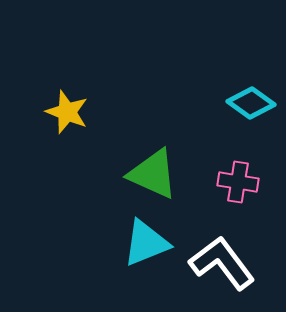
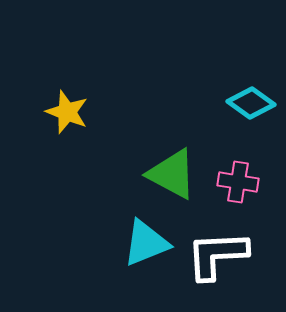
green triangle: moved 19 px right; rotated 4 degrees clockwise
white L-shape: moved 5 px left, 8 px up; rotated 56 degrees counterclockwise
